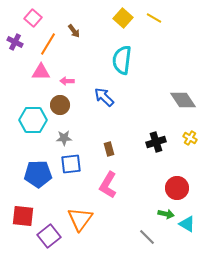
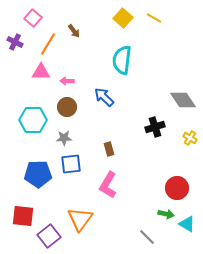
brown circle: moved 7 px right, 2 px down
black cross: moved 1 px left, 15 px up
